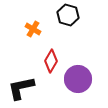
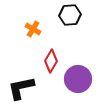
black hexagon: moved 2 px right; rotated 20 degrees counterclockwise
